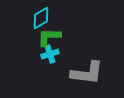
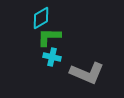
cyan cross: moved 2 px right, 3 px down; rotated 30 degrees clockwise
gray L-shape: rotated 16 degrees clockwise
